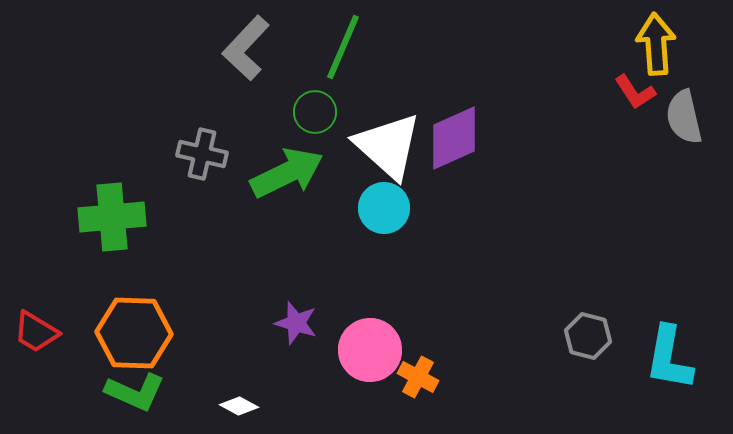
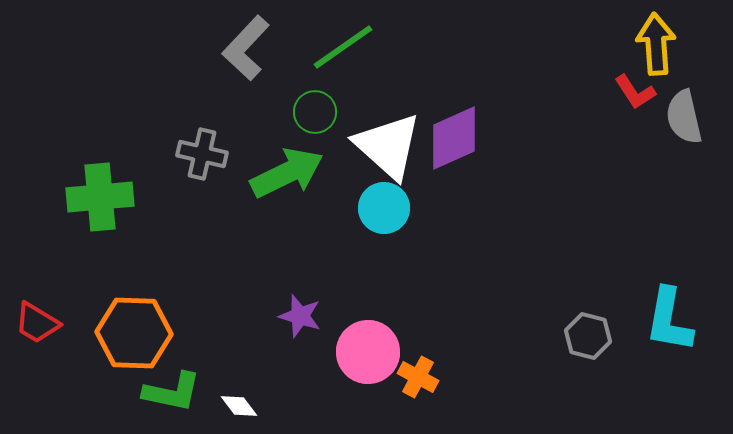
green line: rotated 32 degrees clockwise
green cross: moved 12 px left, 20 px up
purple star: moved 4 px right, 7 px up
red trapezoid: moved 1 px right, 9 px up
pink circle: moved 2 px left, 2 px down
cyan L-shape: moved 38 px up
green L-shape: moved 37 px right; rotated 12 degrees counterclockwise
white diamond: rotated 24 degrees clockwise
